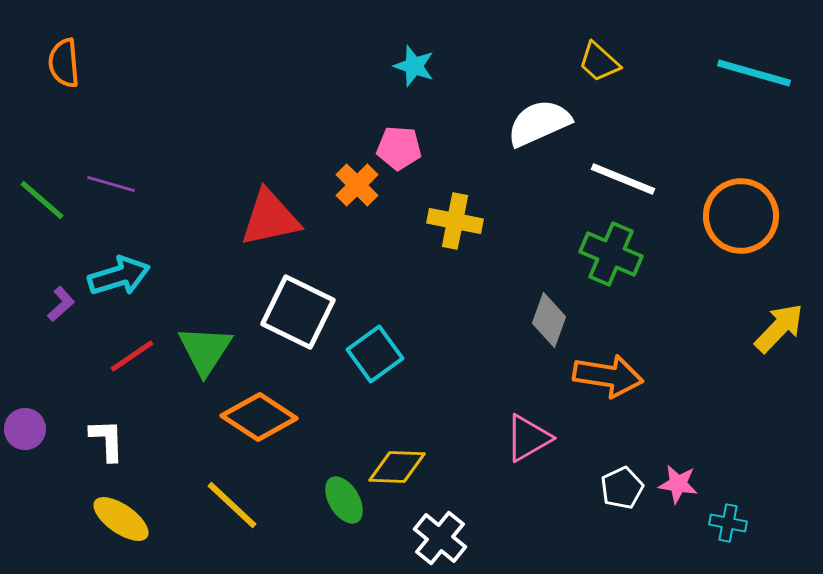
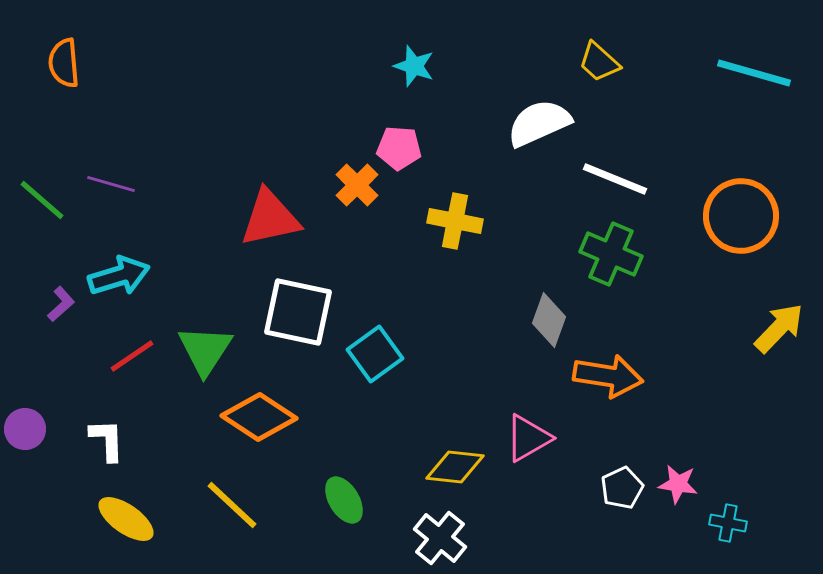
white line: moved 8 px left
white square: rotated 14 degrees counterclockwise
yellow diamond: moved 58 px right; rotated 4 degrees clockwise
yellow ellipse: moved 5 px right
